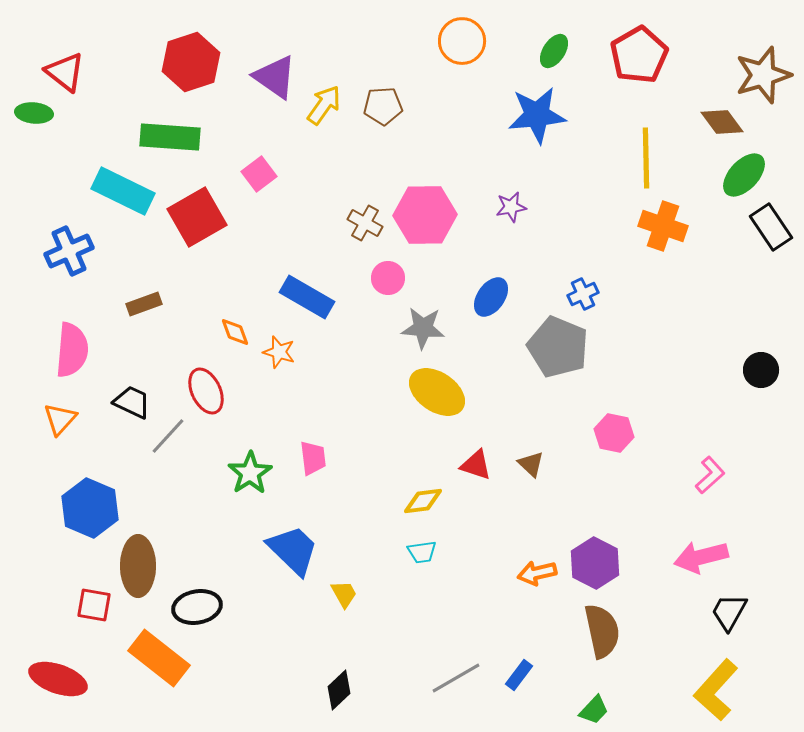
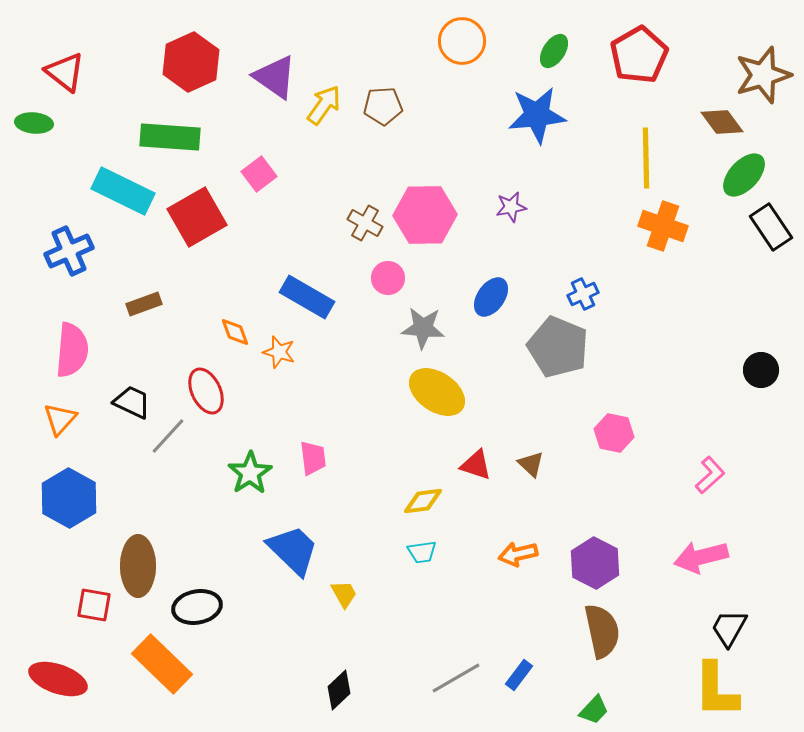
red hexagon at (191, 62): rotated 6 degrees counterclockwise
green ellipse at (34, 113): moved 10 px down
blue hexagon at (90, 508): moved 21 px left, 10 px up; rotated 6 degrees clockwise
orange arrow at (537, 573): moved 19 px left, 19 px up
black trapezoid at (729, 612): moved 16 px down
orange rectangle at (159, 658): moved 3 px right, 6 px down; rotated 6 degrees clockwise
yellow L-shape at (716, 690): rotated 42 degrees counterclockwise
